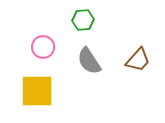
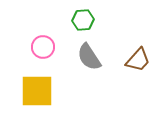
gray semicircle: moved 4 px up
